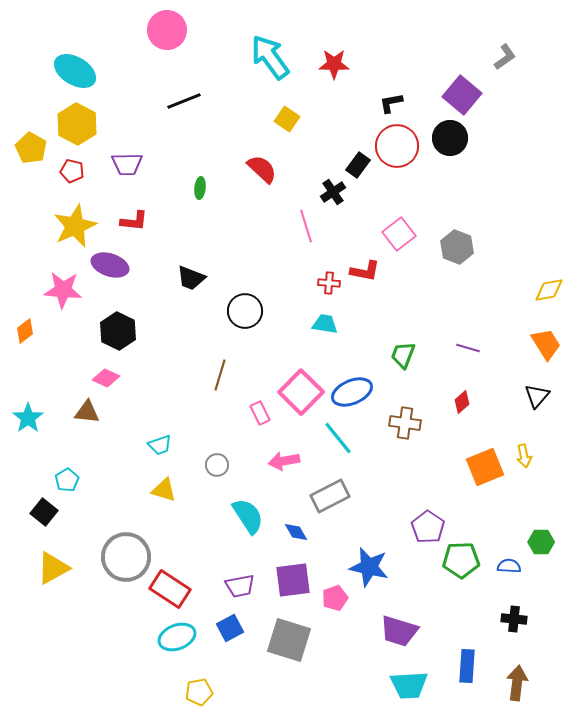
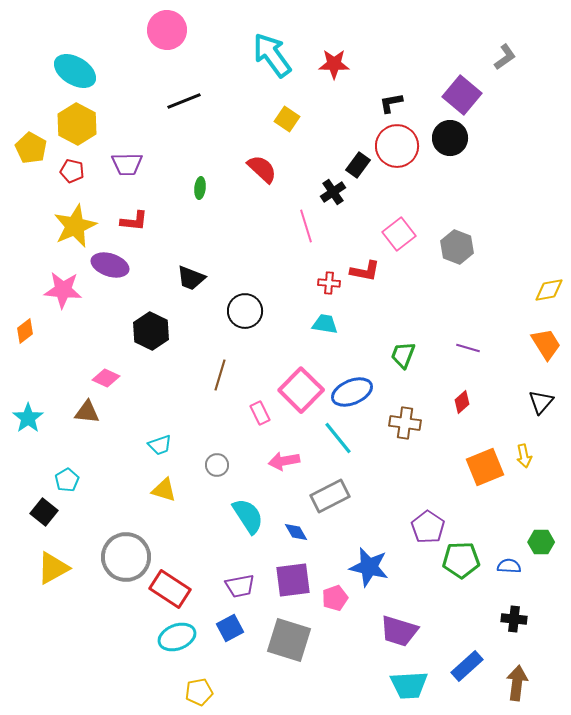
cyan arrow at (270, 57): moved 2 px right, 2 px up
black hexagon at (118, 331): moved 33 px right
pink square at (301, 392): moved 2 px up
black triangle at (537, 396): moved 4 px right, 6 px down
blue rectangle at (467, 666): rotated 44 degrees clockwise
